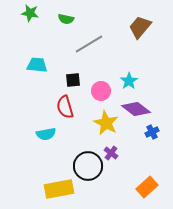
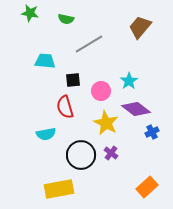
cyan trapezoid: moved 8 px right, 4 px up
black circle: moved 7 px left, 11 px up
